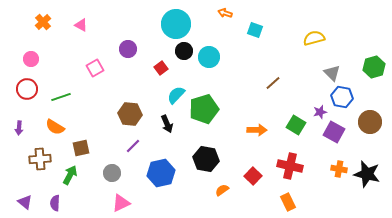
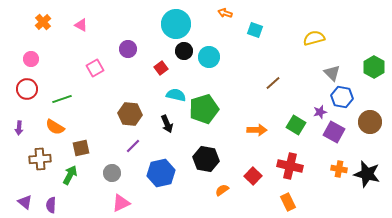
green hexagon at (374, 67): rotated 15 degrees counterclockwise
cyan semicircle at (176, 95): rotated 60 degrees clockwise
green line at (61, 97): moved 1 px right, 2 px down
purple semicircle at (55, 203): moved 4 px left, 2 px down
